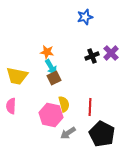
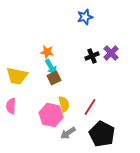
red line: rotated 30 degrees clockwise
